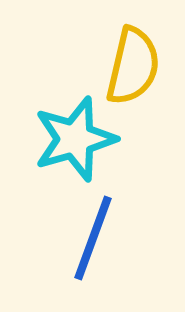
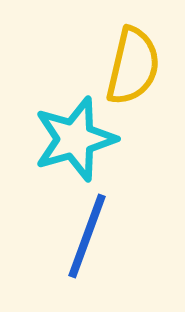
blue line: moved 6 px left, 2 px up
